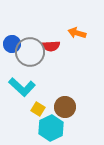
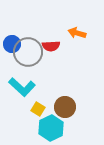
gray circle: moved 2 px left
